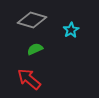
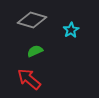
green semicircle: moved 2 px down
